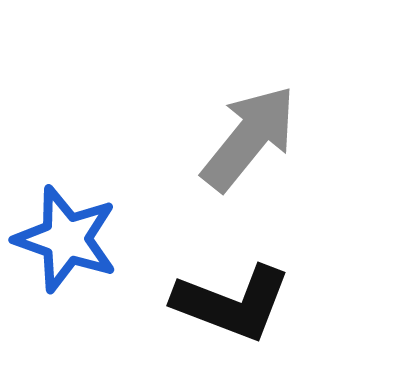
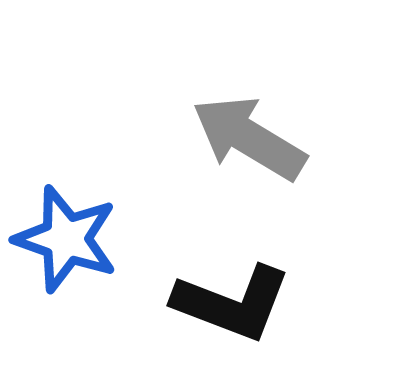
gray arrow: rotated 98 degrees counterclockwise
